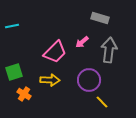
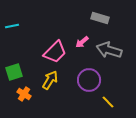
gray arrow: rotated 80 degrees counterclockwise
yellow arrow: rotated 60 degrees counterclockwise
yellow line: moved 6 px right
